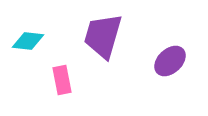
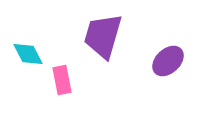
cyan diamond: moved 13 px down; rotated 56 degrees clockwise
purple ellipse: moved 2 px left
